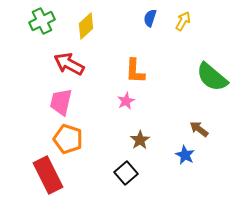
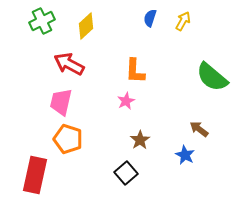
red rectangle: moved 13 px left; rotated 39 degrees clockwise
